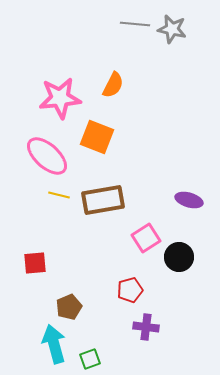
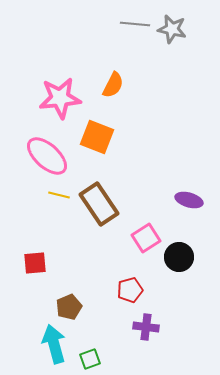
brown rectangle: moved 4 px left, 4 px down; rotated 66 degrees clockwise
